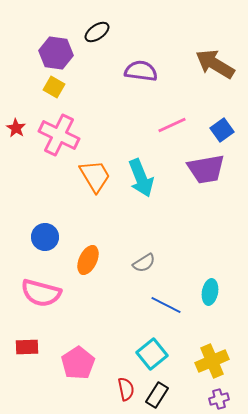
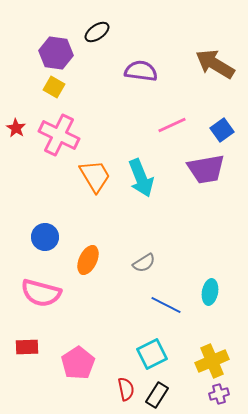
cyan square: rotated 12 degrees clockwise
purple cross: moved 5 px up
